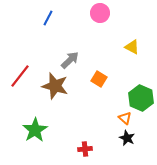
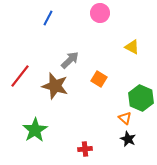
black star: moved 1 px right, 1 px down
